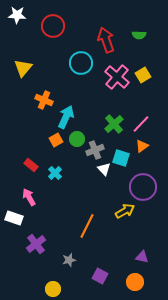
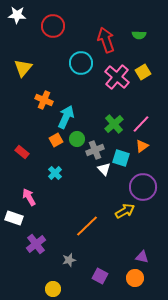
yellow square: moved 3 px up
red rectangle: moved 9 px left, 13 px up
orange line: rotated 20 degrees clockwise
orange circle: moved 4 px up
